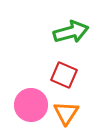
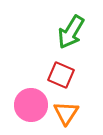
green arrow: rotated 136 degrees clockwise
red square: moved 3 px left
